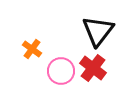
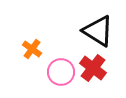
black triangle: rotated 36 degrees counterclockwise
pink circle: moved 1 px down
